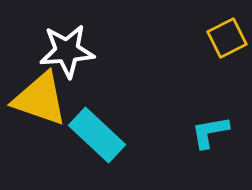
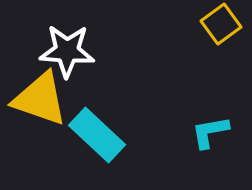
yellow square: moved 6 px left, 14 px up; rotated 9 degrees counterclockwise
white star: rotated 8 degrees clockwise
